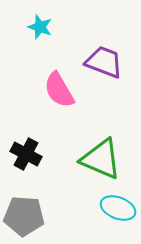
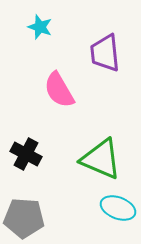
purple trapezoid: moved 1 px right, 9 px up; rotated 117 degrees counterclockwise
gray pentagon: moved 2 px down
